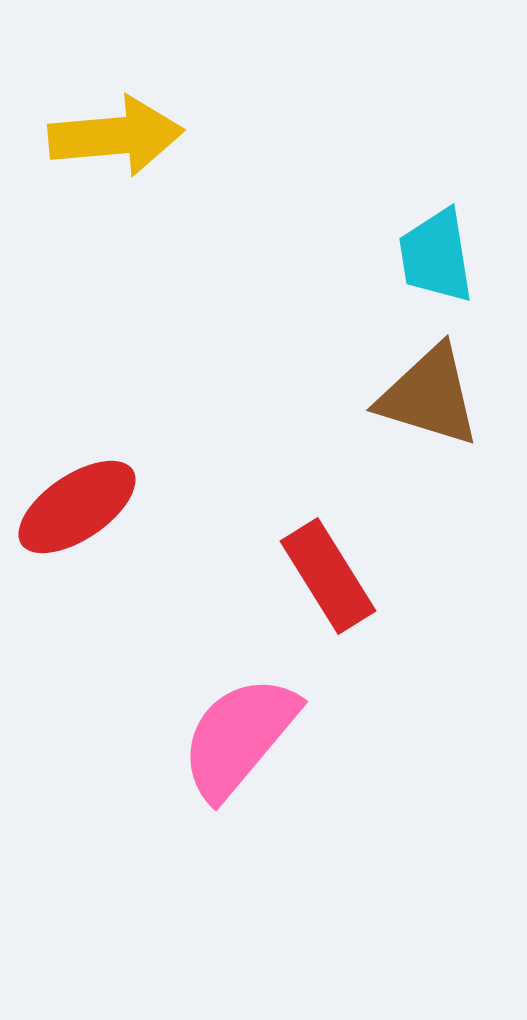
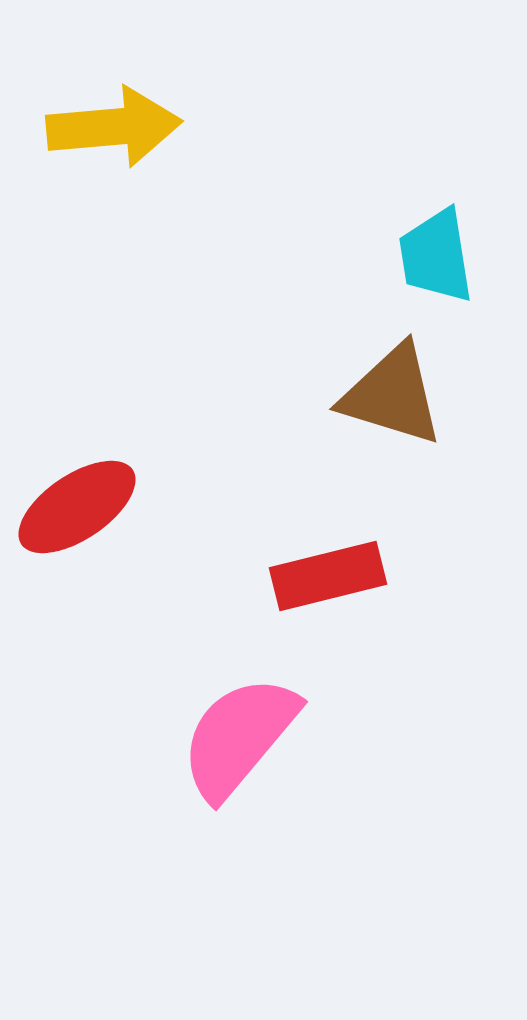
yellow arrow: moved 2 px left, 9 px up
brown triangle: moved 37 px left, 1 px up
red rectangle: rotated 72 degrees counterclockwise
